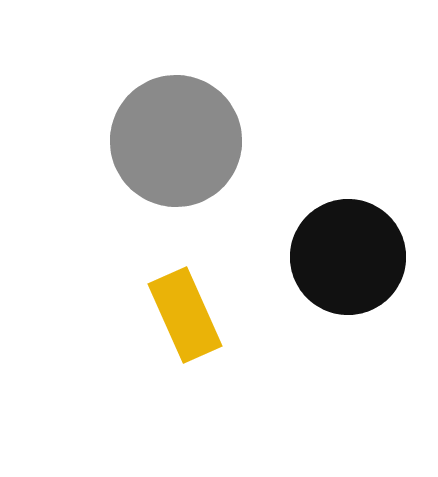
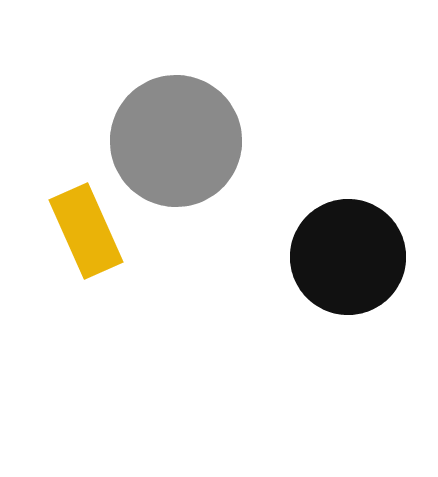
yellow rectangle: moved 99 px left, 84 px up
